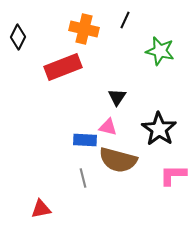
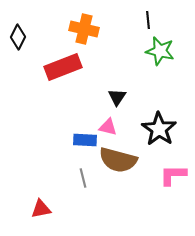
black line: moved 23 px right; rotated 30 degrees counterclockwise
